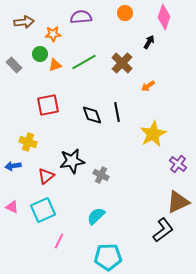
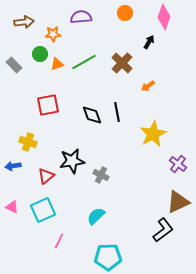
orange triangle: moved 2 px right, 1 px up
